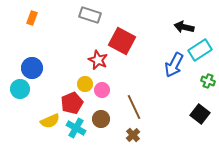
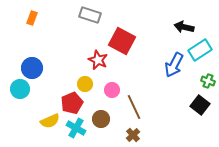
pink circle: moved 10 px right
black square: moved 9 px up
